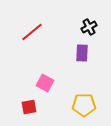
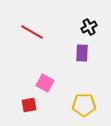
red line: rotated 70 degrees clockwise
red square: moved 2 px up
